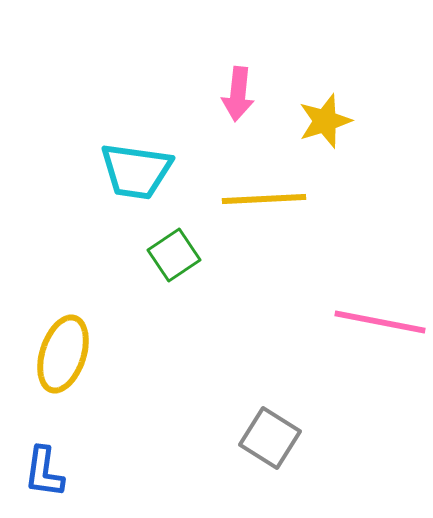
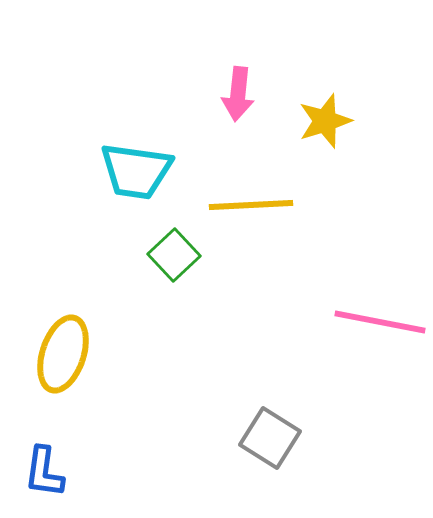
yellow line: moved 13 px left, 6 px down
green square: rotated 9 degrees counterclockwise
